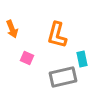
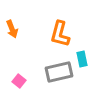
orange L-shape: moved 3 px right, 1 px up
pink square: moved 8 px left, 23 px down; rotated 16 degrees clockwise
gray rectangle: moved 4 px left, 5 px up
